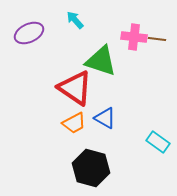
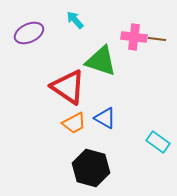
red triangle: moved 7 px left, 1 px up
